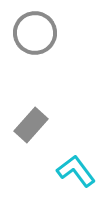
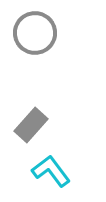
cyan L-shape: moved 25 px left
